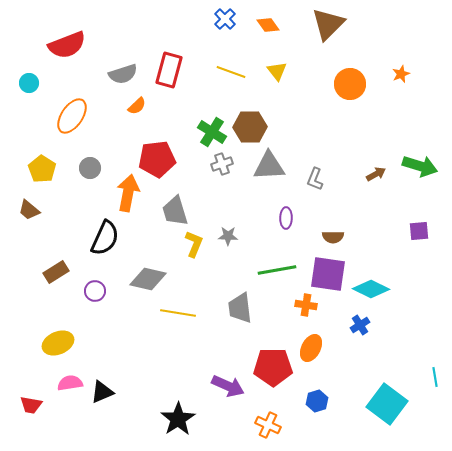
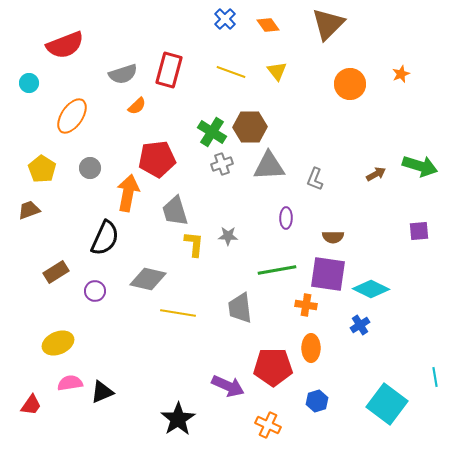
red semicircle at (67, 45): moved 2 px left
brown trapezoid at (29, 210): rotated 120 degrees clockwise
yellow L-shape at (194, 244): rotated 16 degrees counterclockwise
orange ellipse at (311, 348): rotated 28 degrees counterclockwise
red trapezoid at (31, 405): rotated 65 degrees counterclockwise
